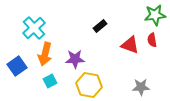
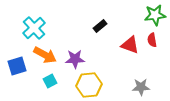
orange arrow: moved 1 px down; rotated 75 degrees counterclockwise
blue square: rotated 18 degrees clockwise
yellow hexagon: rotated 15 degrees counterclockwise
